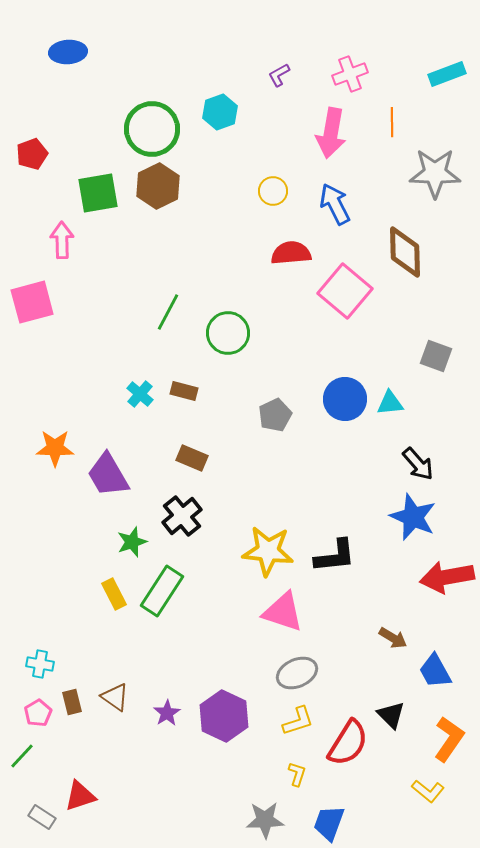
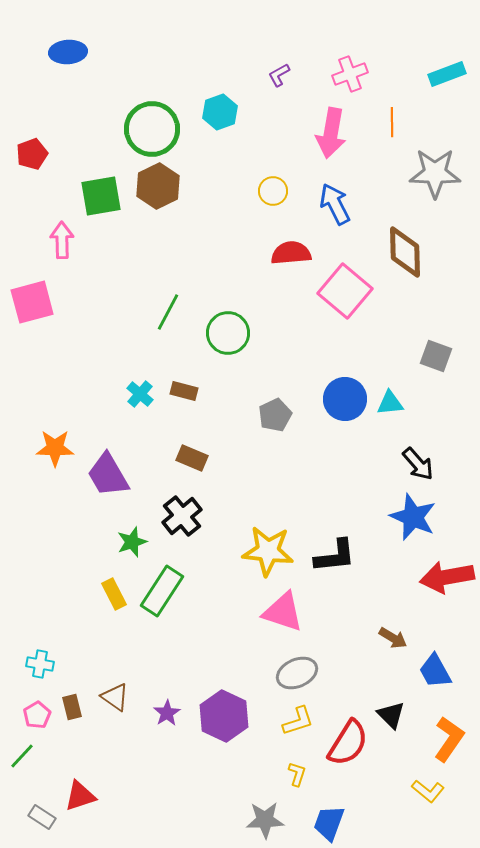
green square at (98, 193): moved 3 px right, 3 px down
brown rectangle at (72, 702): moved 5 px down
pink pentagon at (38, 713): moved 1 px left, 2 px down
